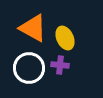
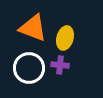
orange triangle: rotated 8 degrees counterclockwise
yellow ellipse: rotated 40 degrees clockwise
